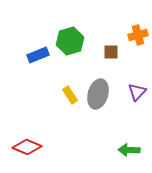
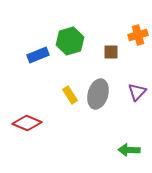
red diamond: moved 24 px up
